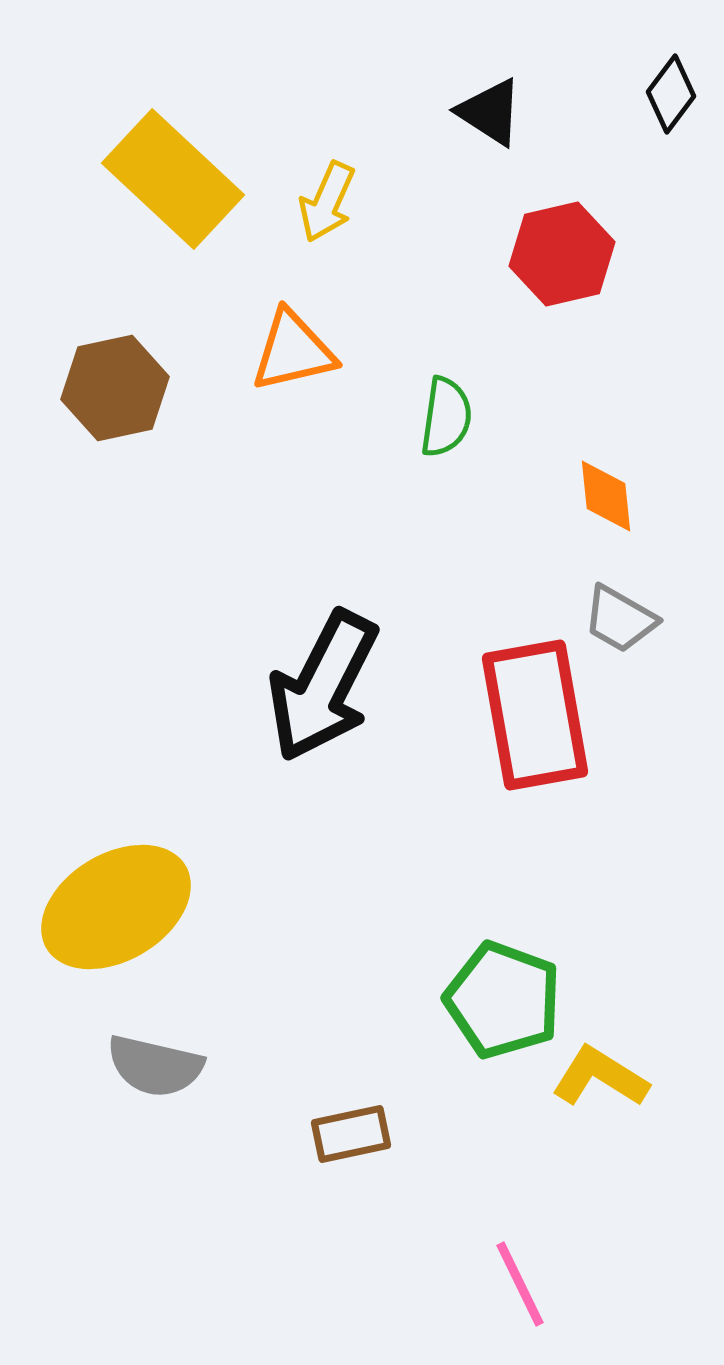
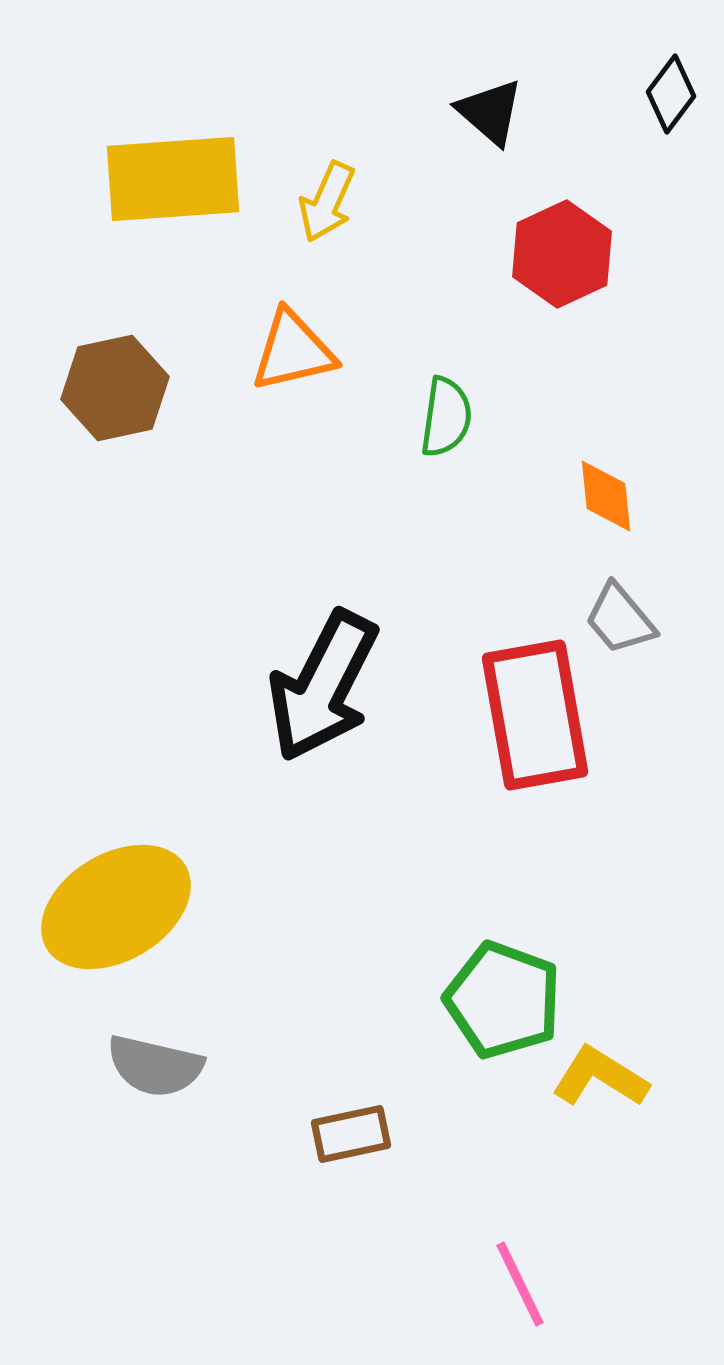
black triangle: rotated 8 degrees clockwise
yellow rectangle: rotated 47 degrees counterclockwise
red hexagon: rotated 12 degrees counterclockwise
gray trapezoid: rotated 20 degrees clockwise
